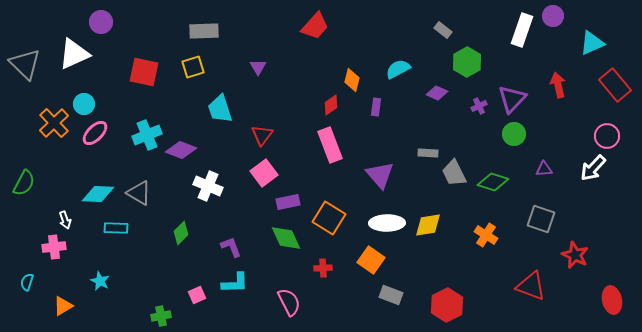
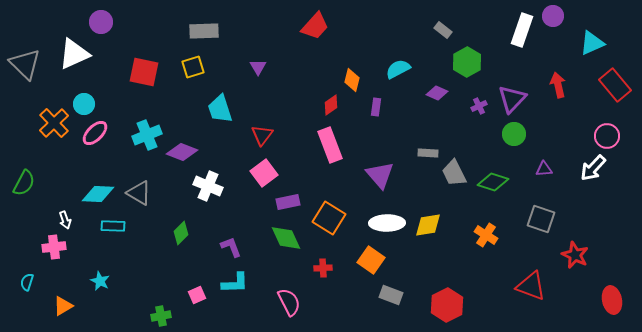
purple diamond at (181, 150): moved 1 px right, 2 px down
cyan rectangle at (116, 228): moved 3 px left, 2 px up
